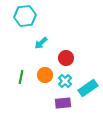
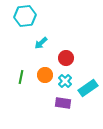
purple rectangle: rotated 14 degrees clockwise
